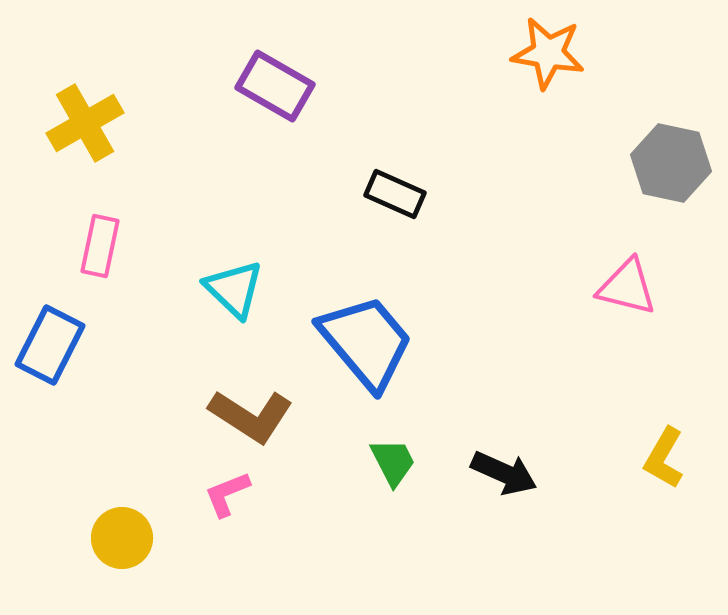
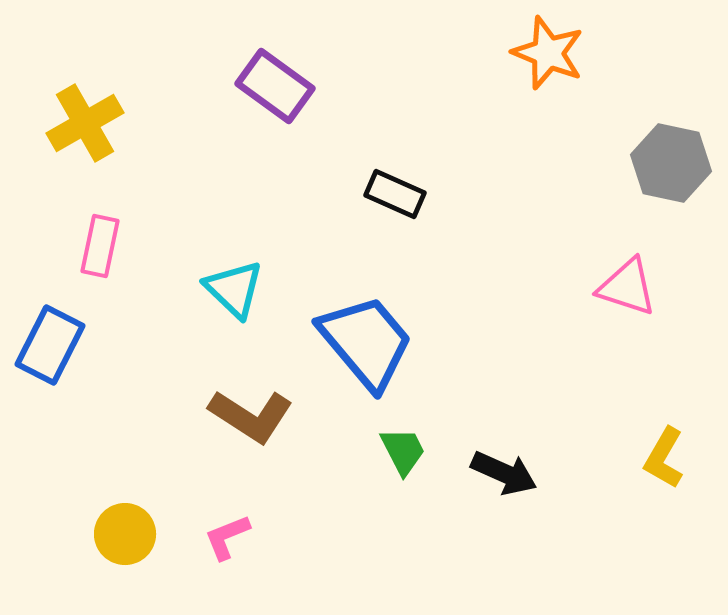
orange star: rotated 12 degrees clockwise
purple rectangle: rotated 6 degrees clockwise
pink triangle: rotated 4 degrees clockwise
green trapezoid: moved 10 px right, 11 px up
pink L-shape: moved 43 px down
yellow circle: moved 3 px right, 4 px up
